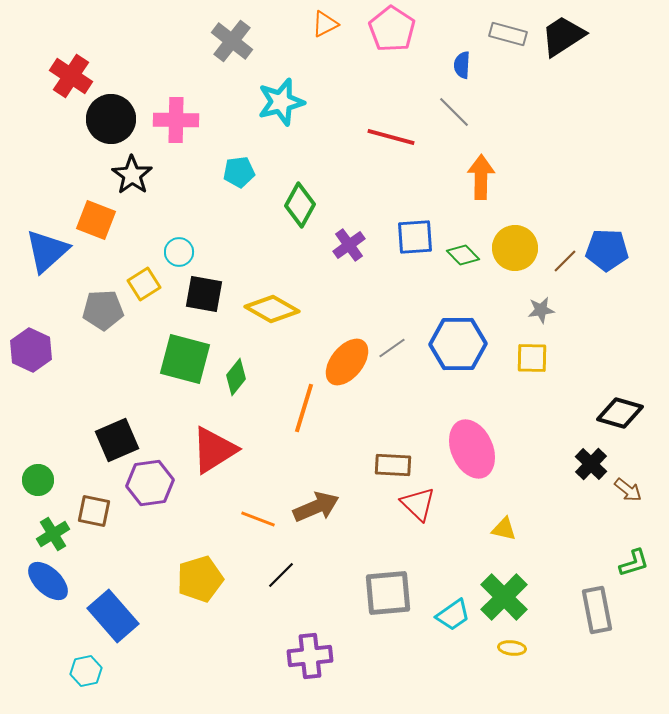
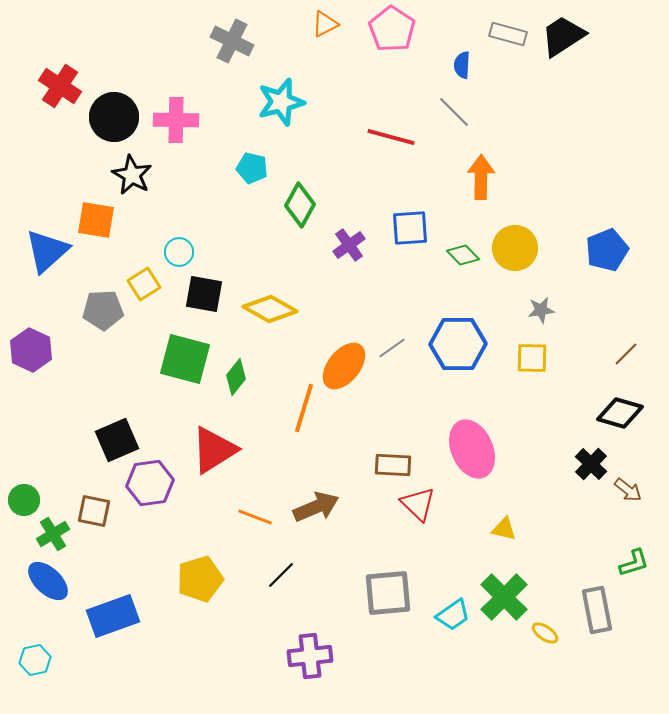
gray cross at (232, 41): rotated 12 degrees counterclockwise
red cross at (71, 76): moved 11 px left, 10 px down
black circle at (111, 119): moved 3 px right, 2 px up
cyan pentagon at (239, 172): moved 13 px right, 4 px up; rotated 20 degrees clockwise
black star at (132, 175): rotated 6 degrees counterclockwise
orange square at (96, 220): rotated 12 degrees counterclockwise
blue square at (415, 237): moved 5 px left, 9 px up
blue pentagon at (607, 250): rotated 24 degrees counterclockwise
brown line at (565, 261): moved 61 px right, 93 px down
yellow diamond at (272, 309): moved 2 px left
orange ellipse at (347, 362): moved 3 px left, 4 px down
green circle at (38, 480): moved 14 px left, 20 px down
orange line at (258, 519): moved 3 px left, 2 px up
blue rectangle at (113, 616): rotated 69 degrees counterclockwise
yellow ellipse at (512, 648): moved 33 px right, 15 px up; rotated 28 degrees clockwise
cyan hexagon at (86, 671): moved 51 px left, 11 px up
